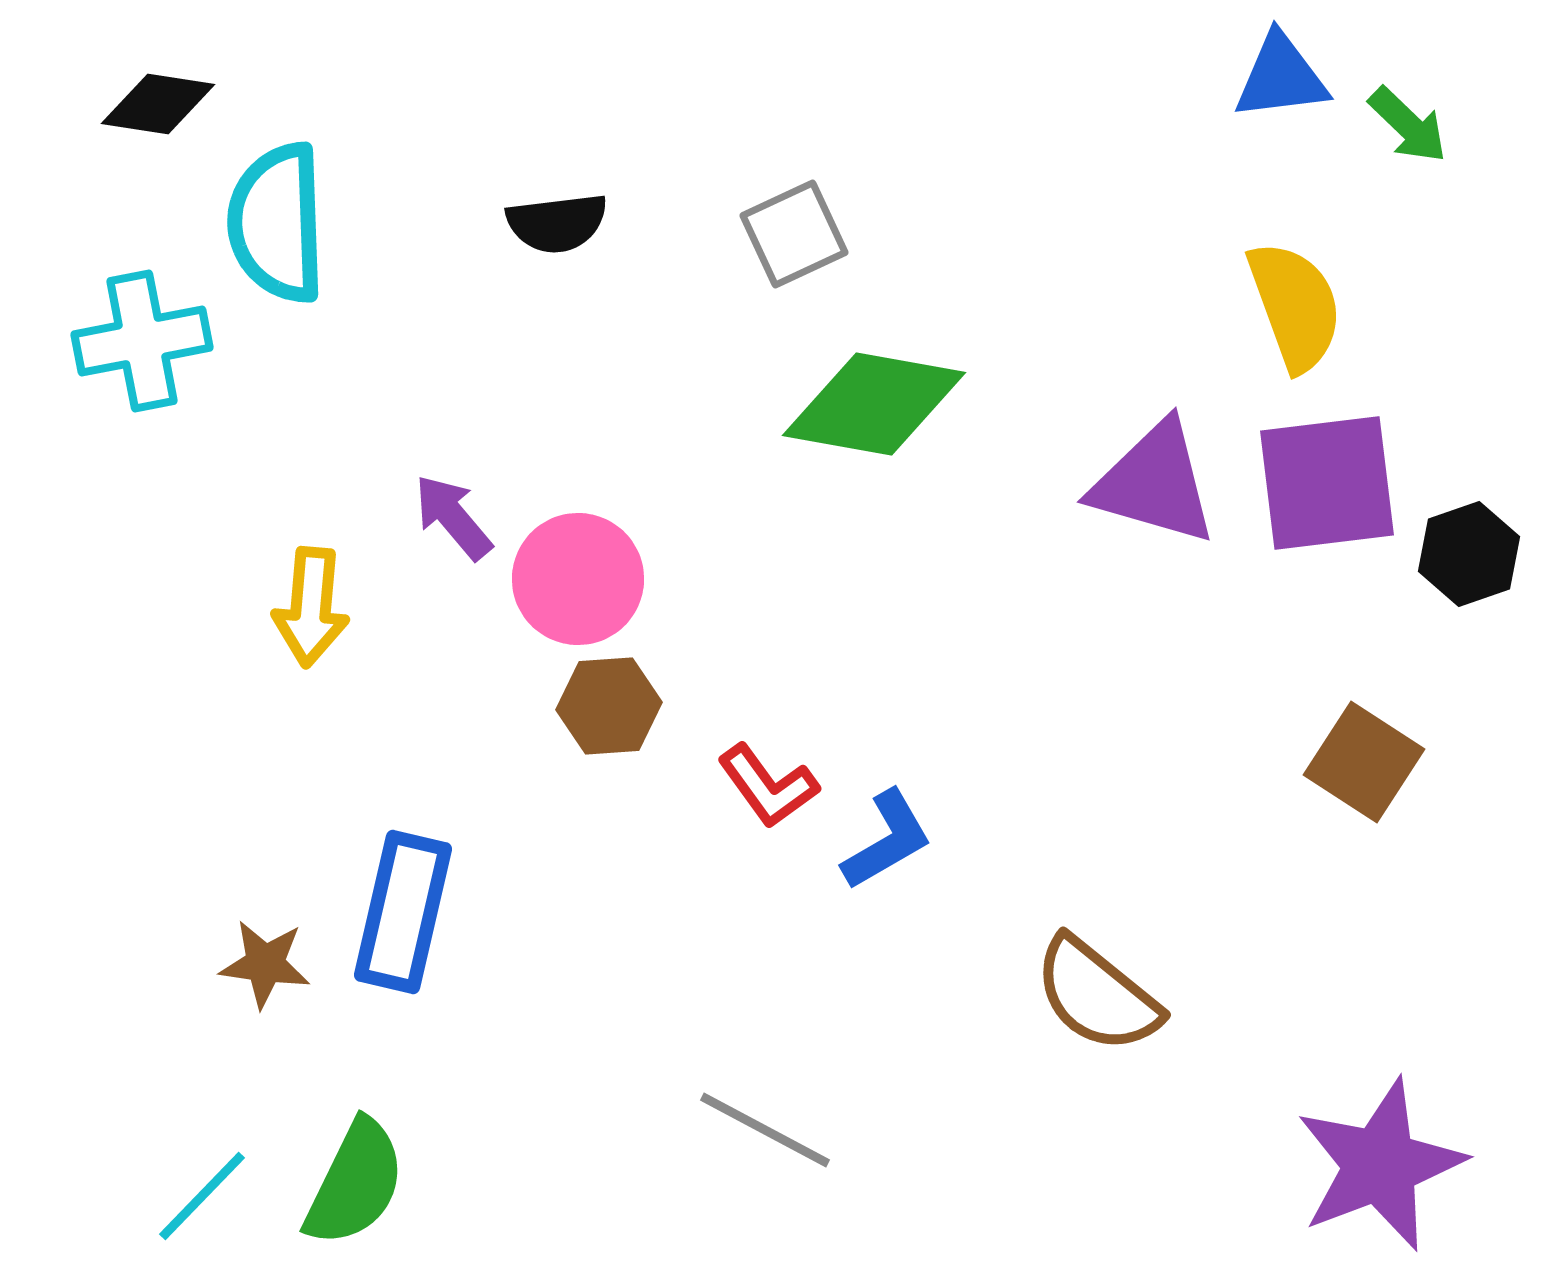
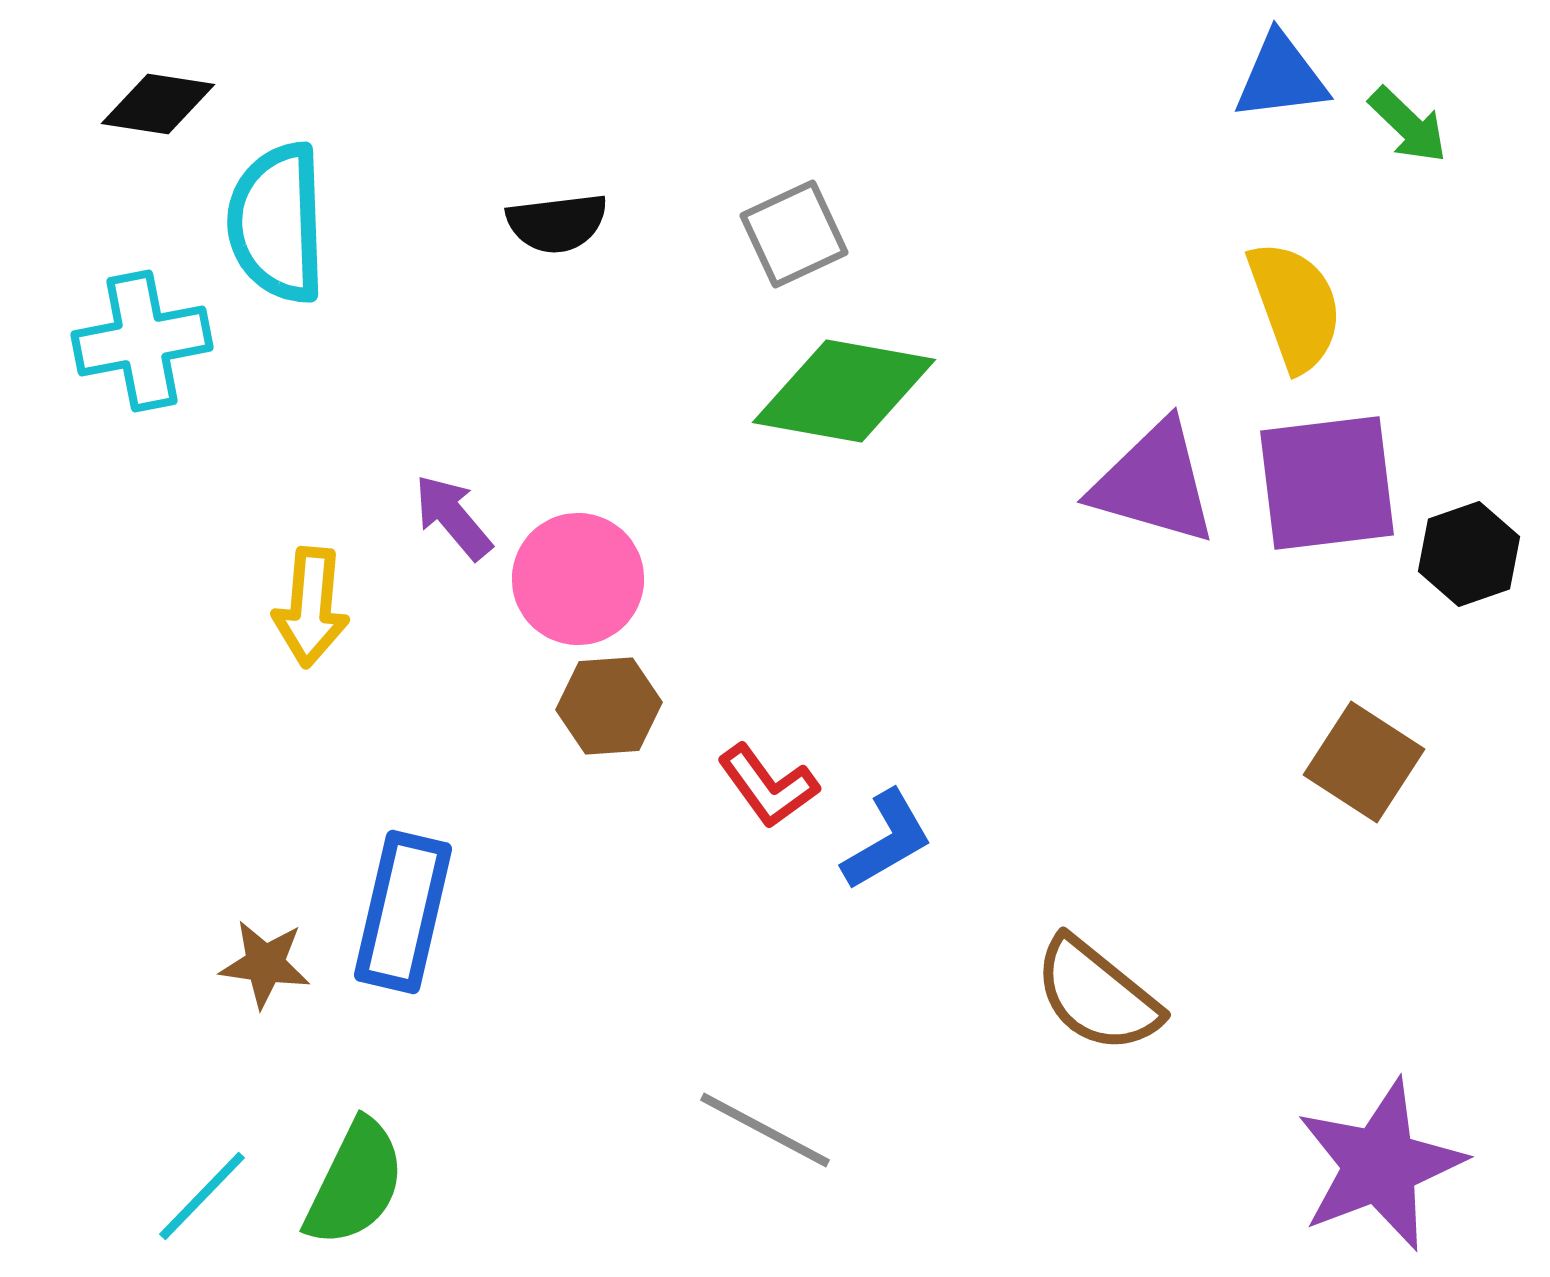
green diamond: moved 30 px left, 13 px up
